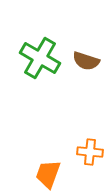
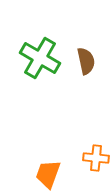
brown semicircle: rotated 120 degrees counterclockwise
orange cross: moved 6 px right, 6 px down
